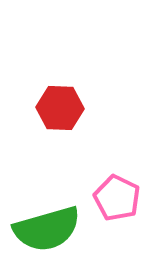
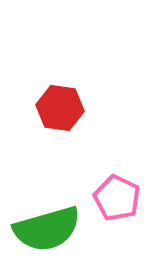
red hexagon: rotated 6 degrees clockwise
